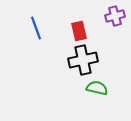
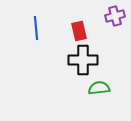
blue line: rotated 15 degrees clockwise
black cross: rotated 12 degrees clockwise
green semicircle: moved 2 px right; rotated 20 degrees counterclockwise
